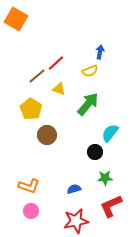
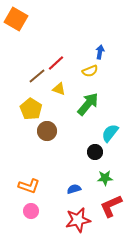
brown circle: moved 4 px up
red star: moved 2 px right, 1 px up
